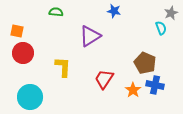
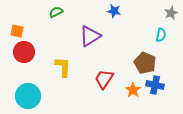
green semicircle: rotated 32 degrees counterclockwise
cyan semicircle: moved 7 px down; rotated 32 degrees clockwise
red circle: moved 1 px right, 1 px up
cyan circle: moved 2 px left, 1 px up
